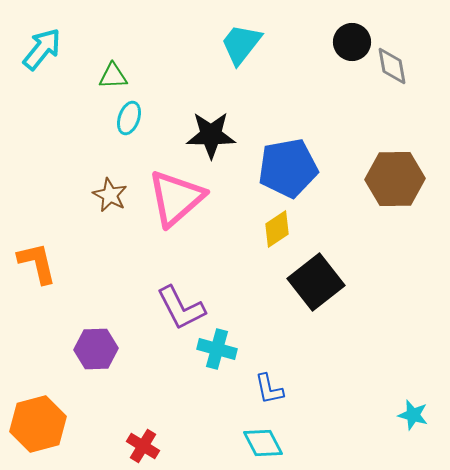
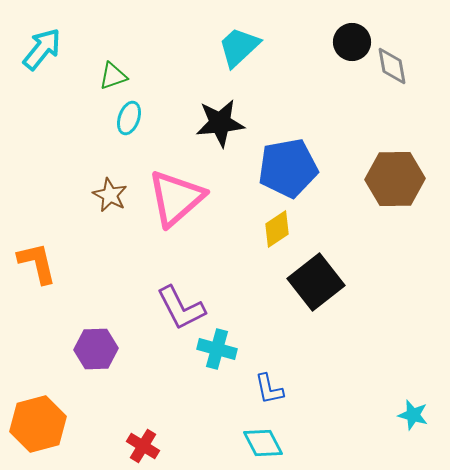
cyan trapezoid: moved 2 px left, 3 px down; rotated 9 degrees clockwise
green triangle: rotated 16 degrees counterclockwise
black star: moved 9 px right, 12 px up; rotated 6 degrees counterclockwise
